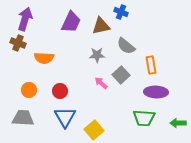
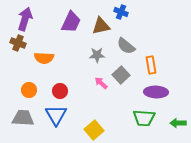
blue triangle: moved 9 px left, 2 px up
